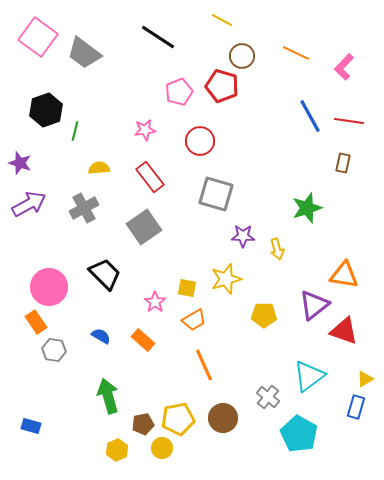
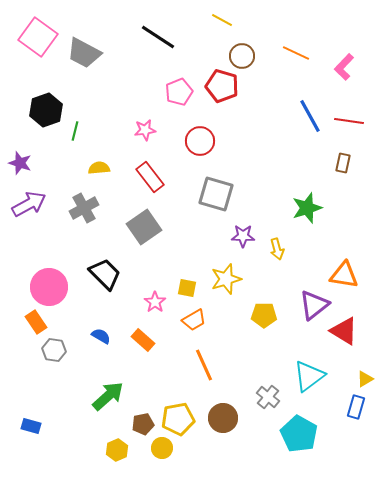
gray trapezoid at (84, 53): rotated 9 degrees counterclockwise
red triangle at (344, 331): rotated 12 degrees clockwise
green arrow at (108, 396): rotated 64 degrees clockwise
